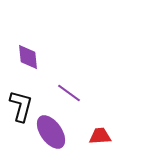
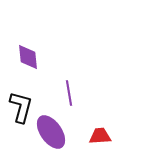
purple line: rotated 45 degrees clockwise
black L-shape: moved 1 px down
